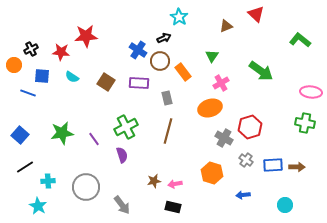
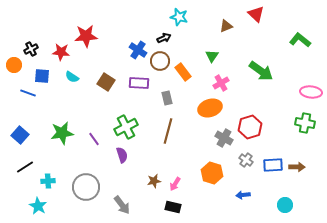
cyan star at (179, 17): rotated 18 degrees counterclockwise
pink arrow at (175, 184): rotated 48 degrees counterclockwise
